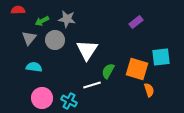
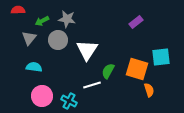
gray circle: moved 3 px right
pink circle: moved 2 px up
